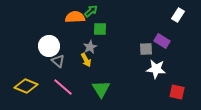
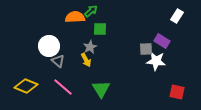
white rectangle: moved 1 px left, 1 px down
white star: moved 8 px up
